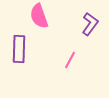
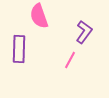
purple L-shape: moved 6 px left, 8 px down
